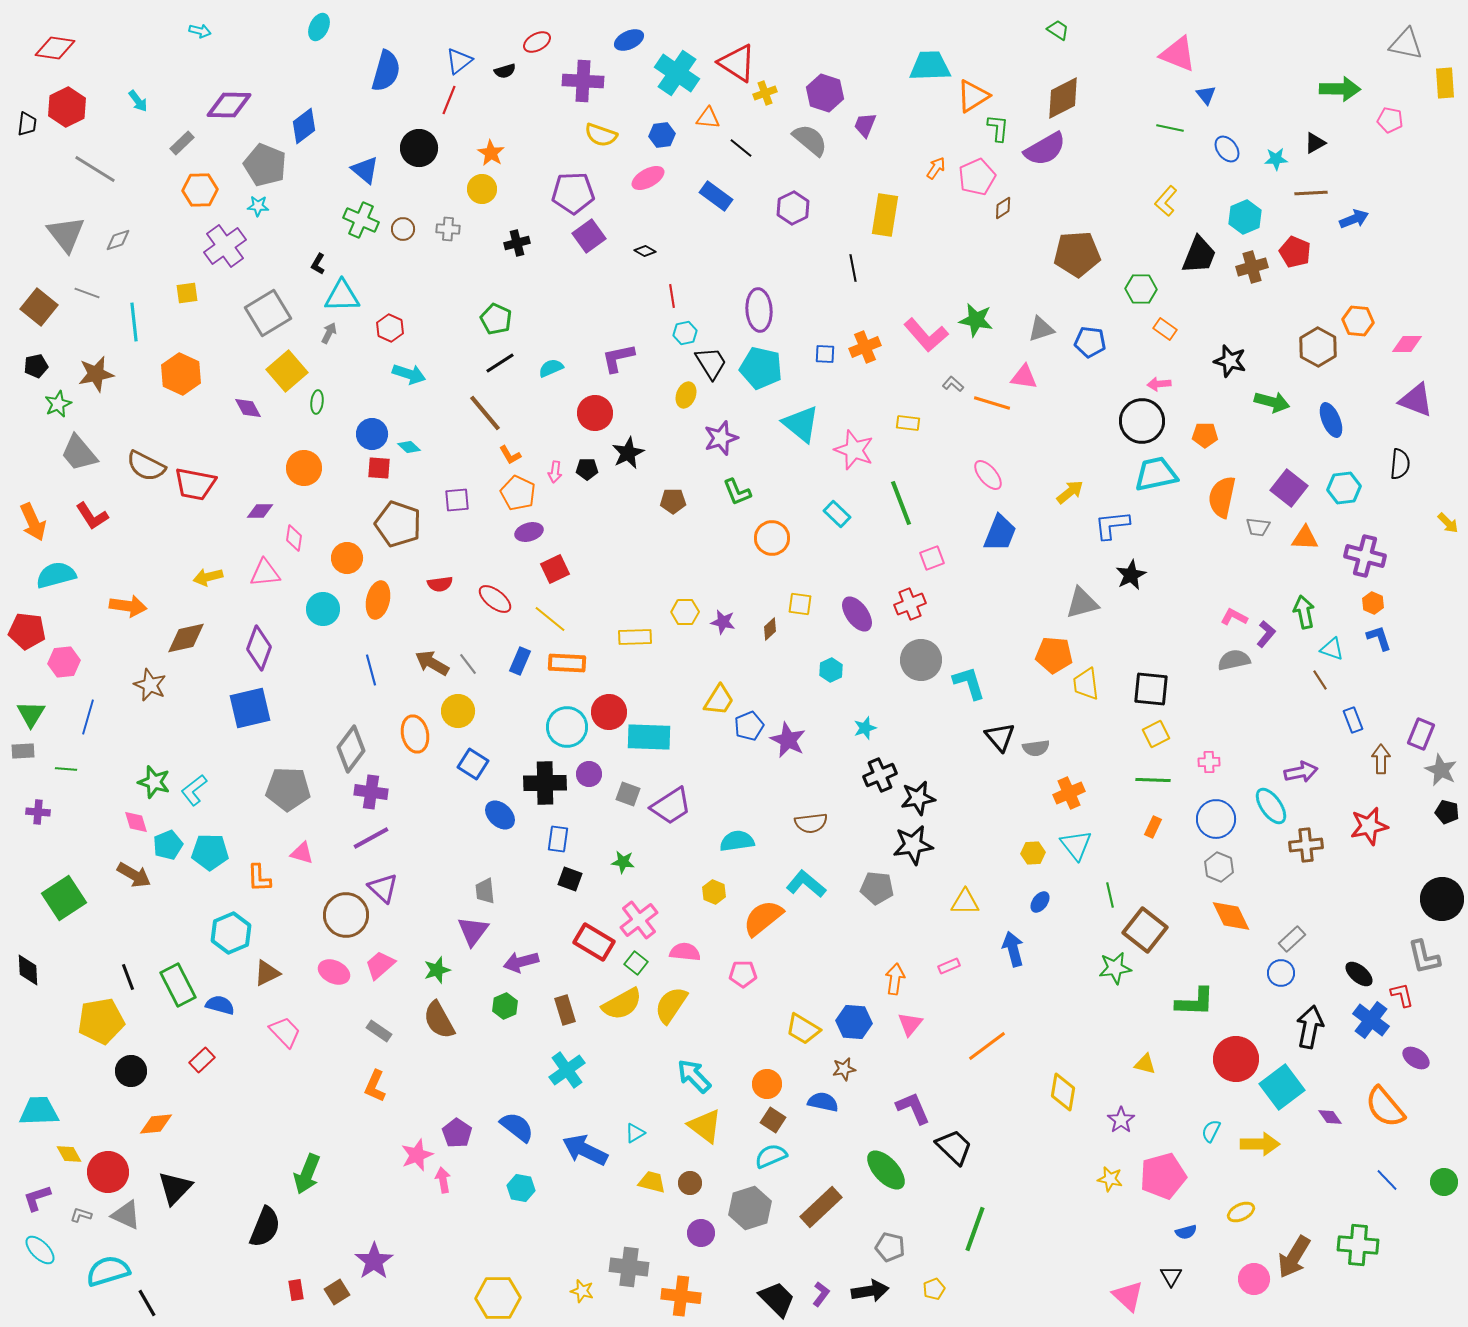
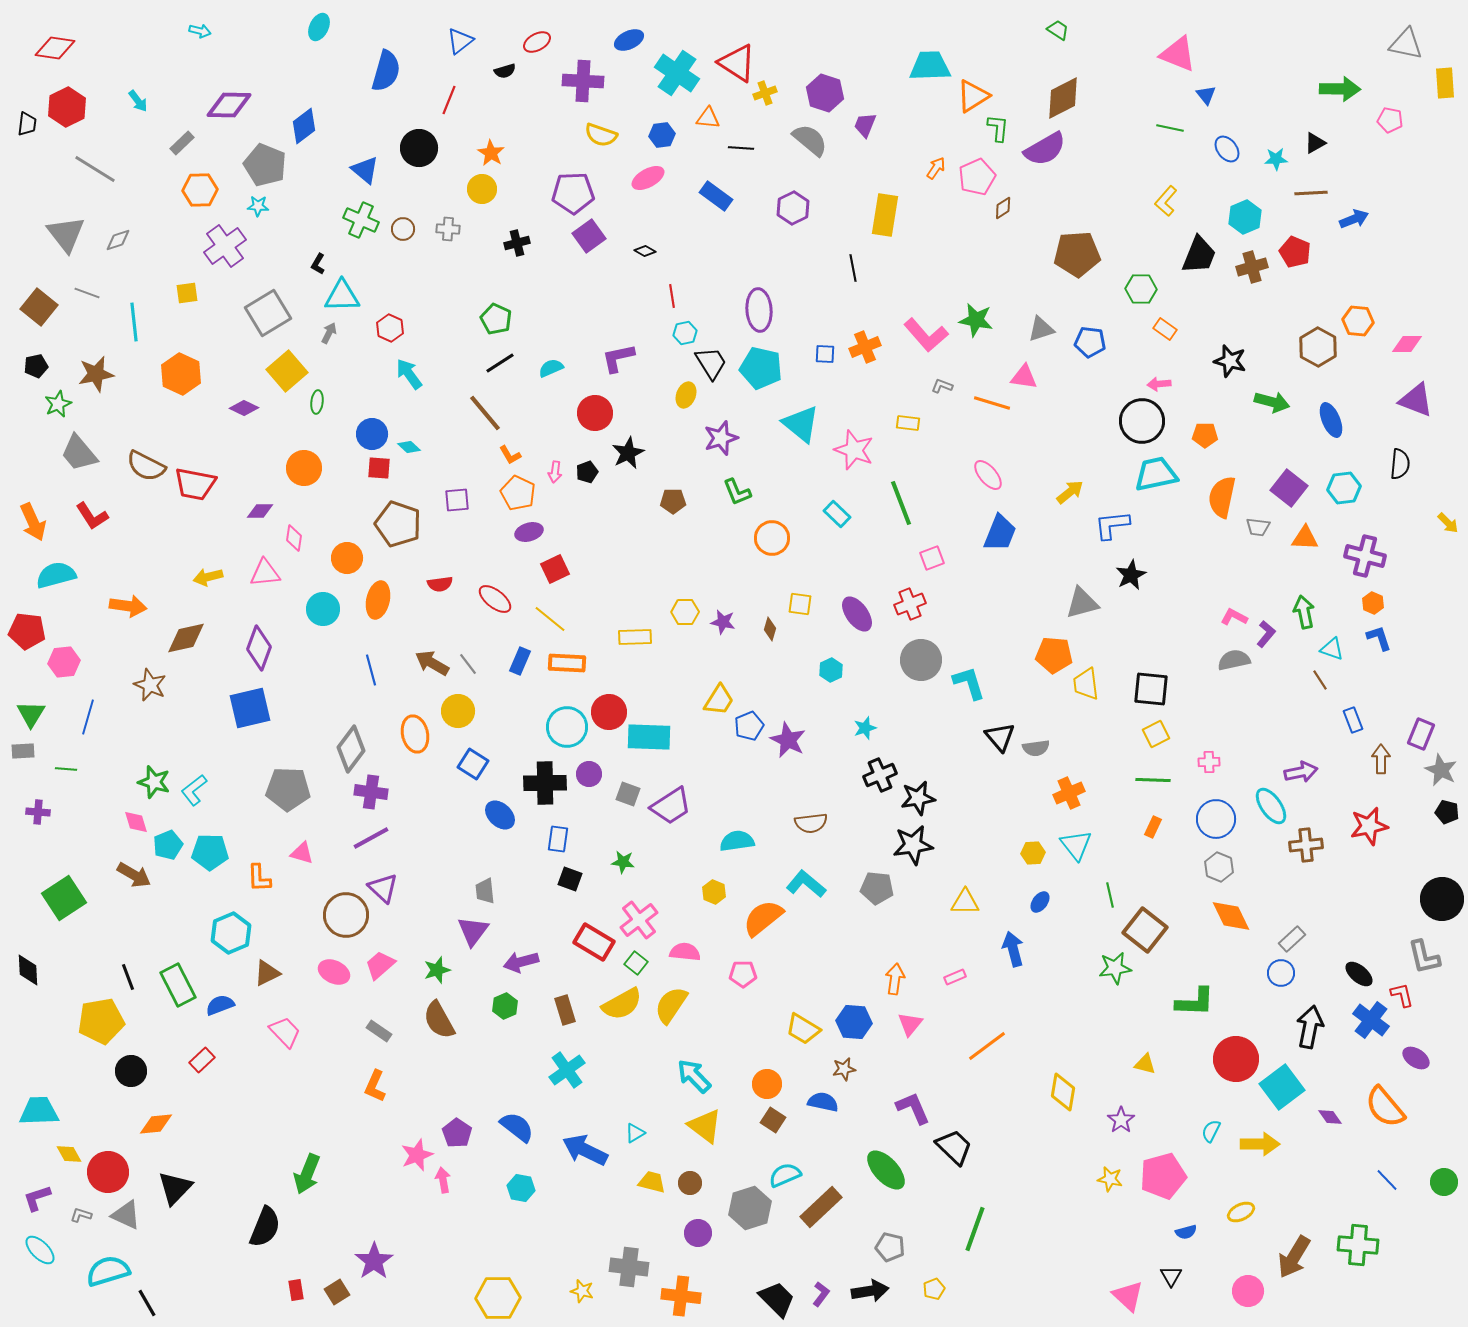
blue triangle at (459, 61): moved 1 px right, 20 px up
black line at (741, 148): rotated 35 degrees counterclockwise
cyan arrow at (409, 374): rotated 144 degrees counterclockwise
gray L-shape at (953, 384): moved 11 px left, 2 px down; rotated 20 degrees counterclockwise
purple diamond at (248, 408): moved 4 px left; rotated 36 degrees counterclockwise
black pentagon at (587, 469): moved 3 px down; rotated 20 degrees counterclockwise
brown diamond at (770, 629): rotated 30 degrees counterclockwise
pink rectangle at (949, 966): moved 6 px right, 11 px down
blue semicircle at (220, 1005): rotated 36 degrees counterclockwise
cyan semicircle at (771, 1156): moved 14 px right, 19 px down
purple circle at (701, 1233): moved 3 px left
pink circle at (1254, 1279): moved 6 px left, 12 px down
